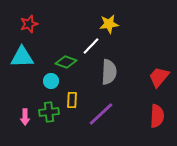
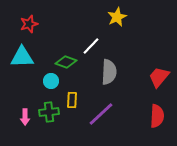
yellow star: moved 8 px right, 7 px up; rotated 18 degrees counterclockwise
